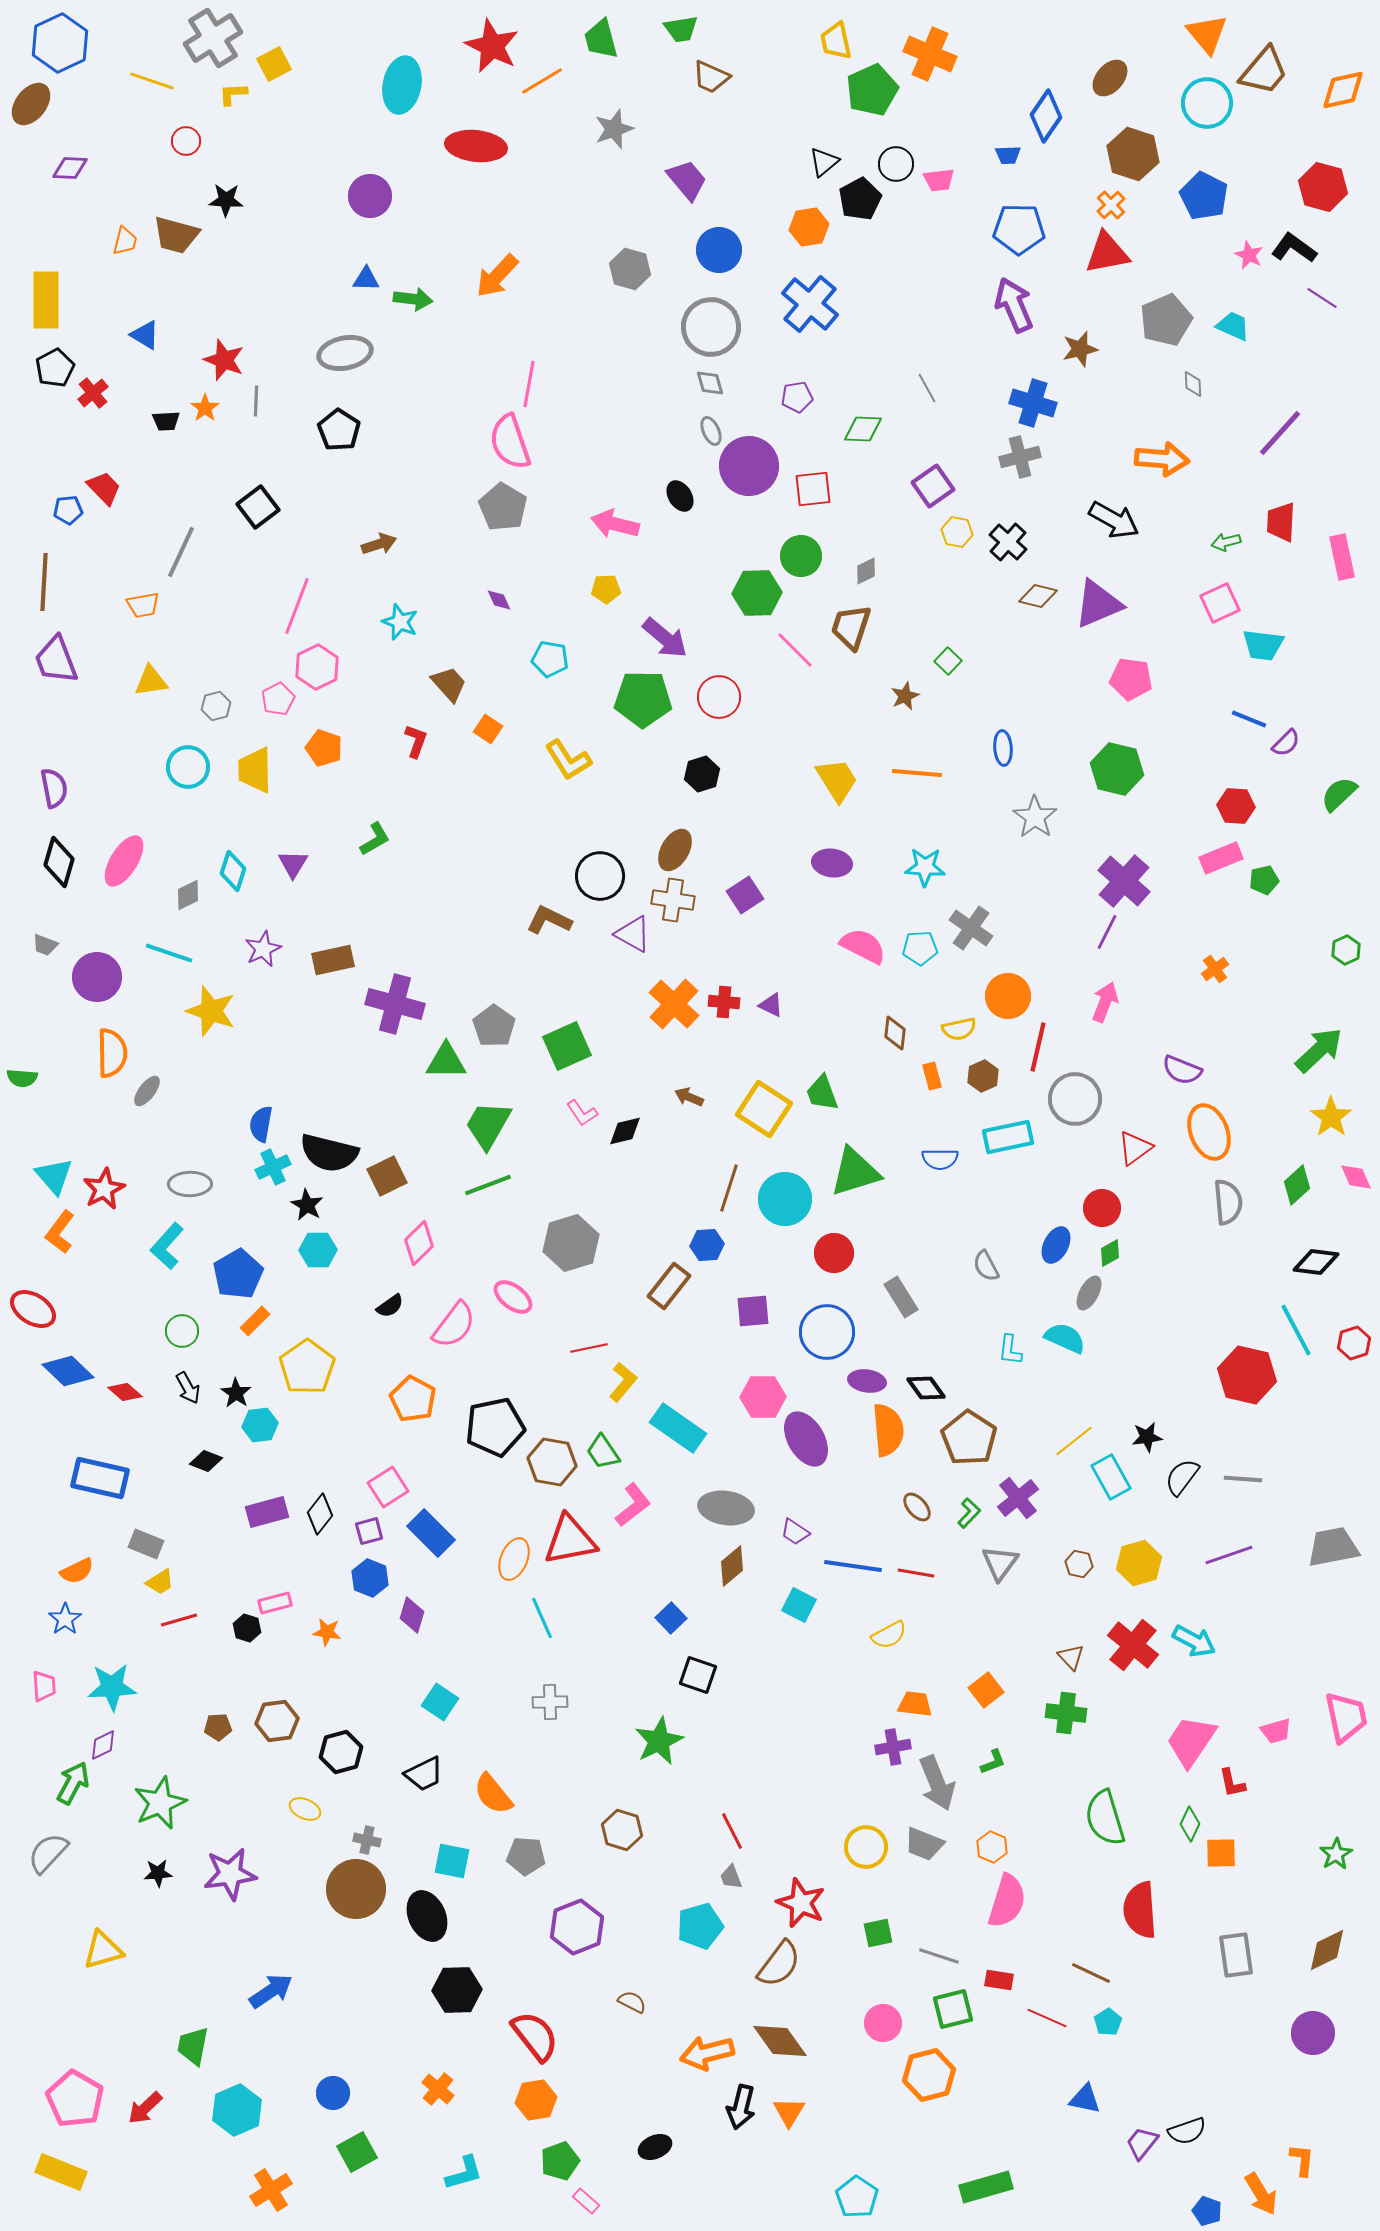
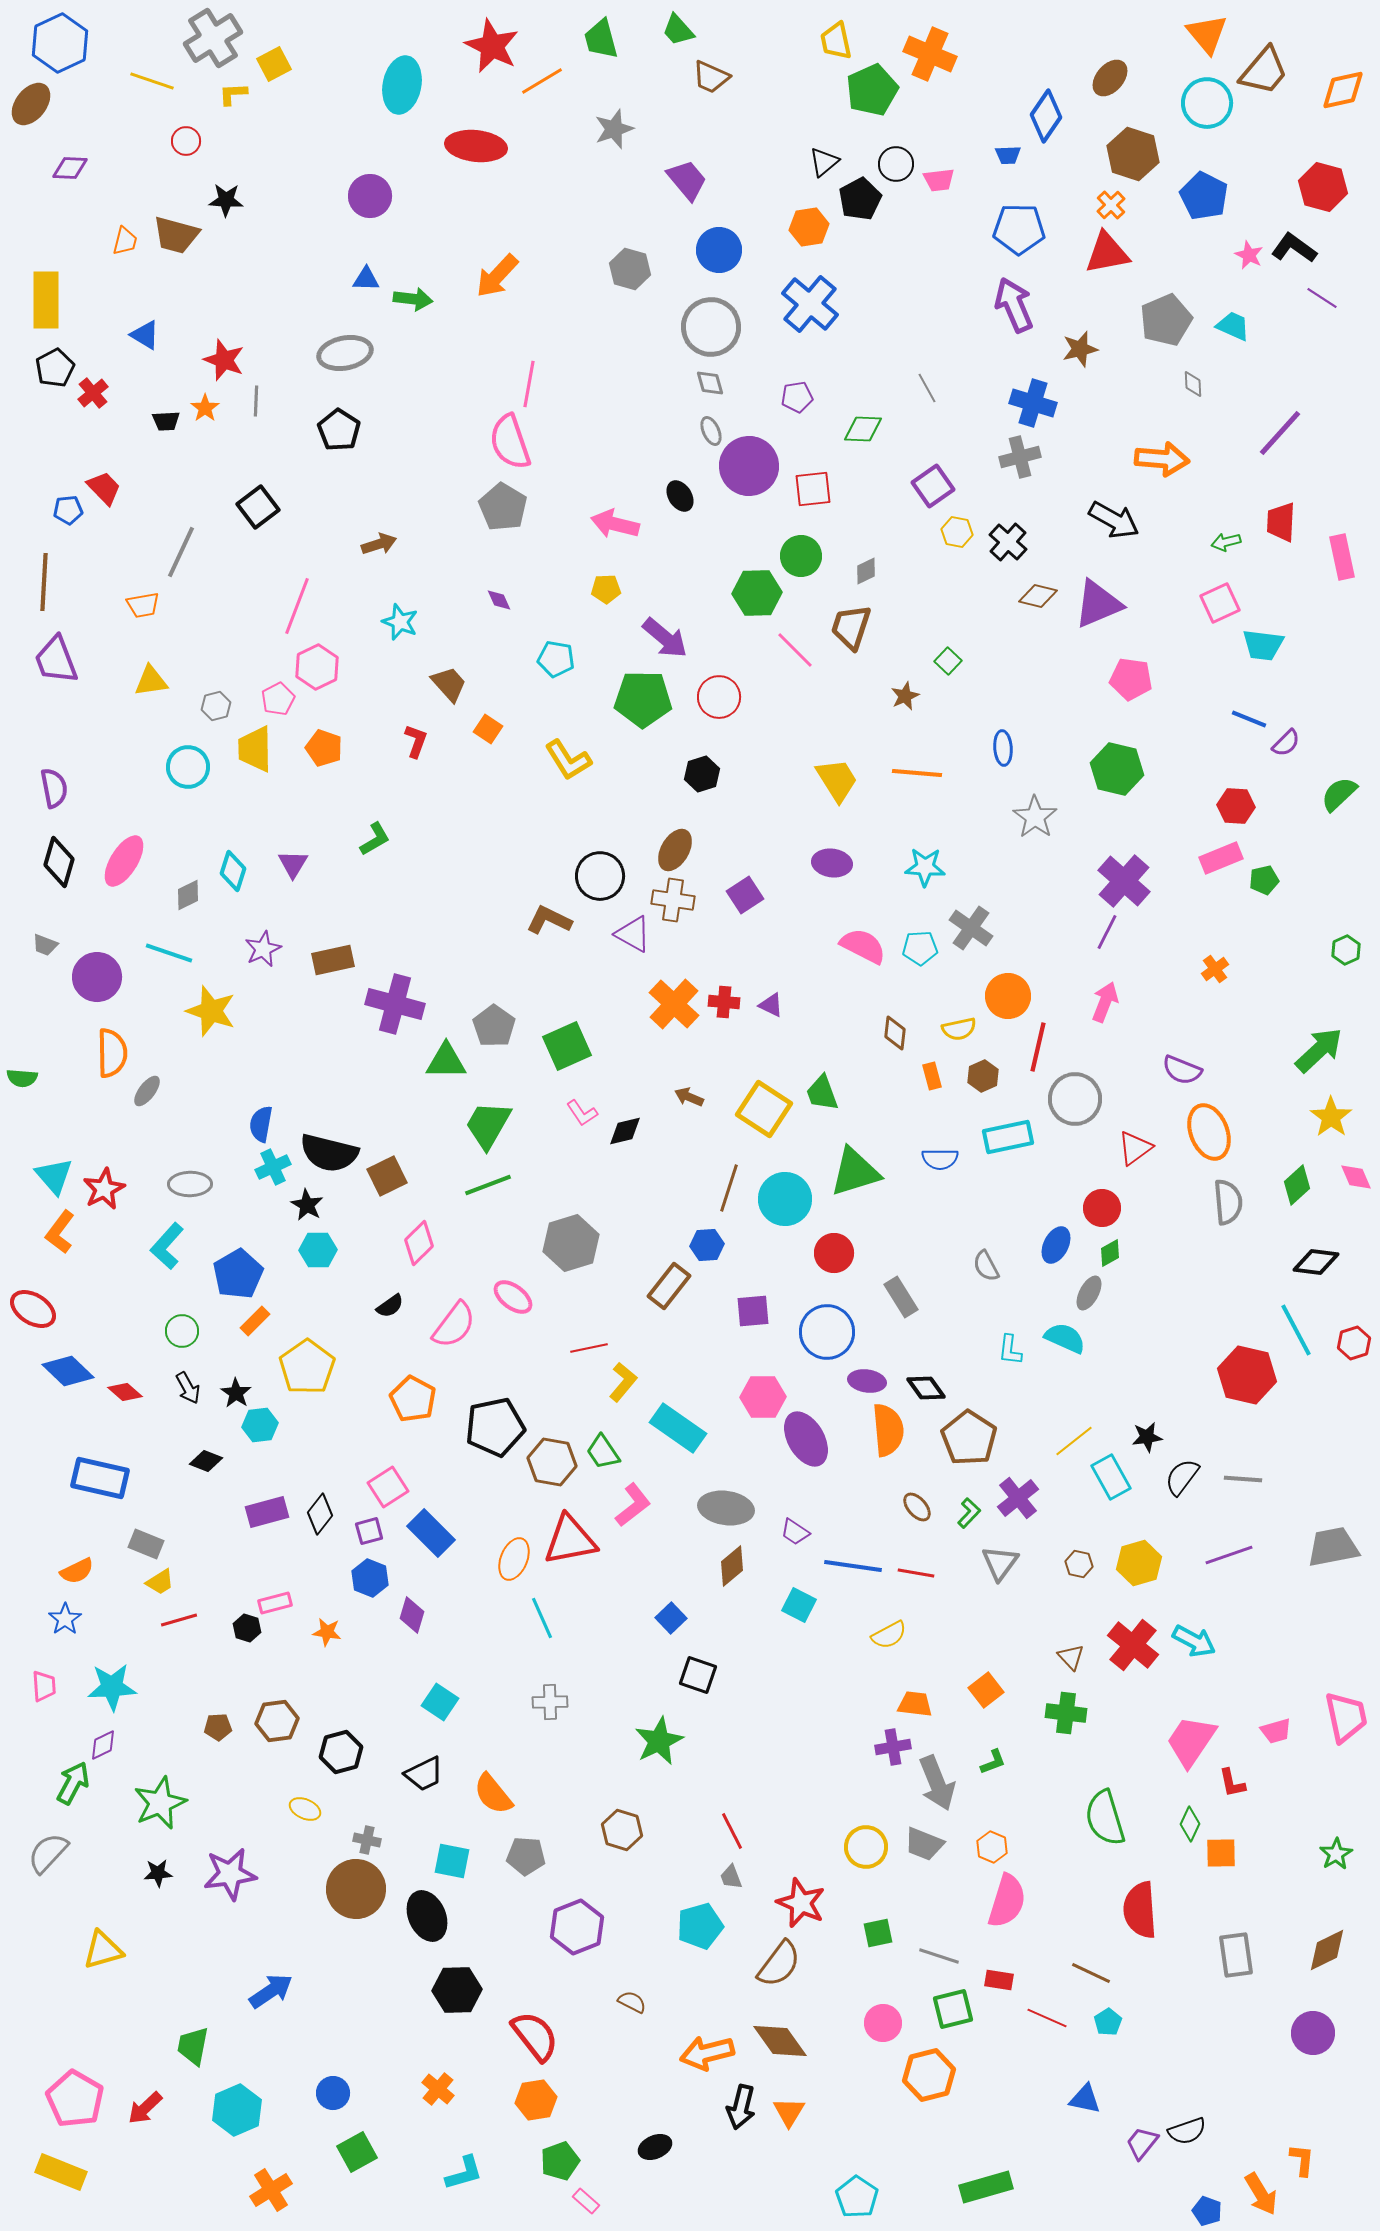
green trapezoid at (681, 29): moved 3 px left, 1 px down; rotated 57 degrees clockwise
cyan pentagon at (550, 659): moved 6 px right
yellow trapezoid at (255, 770): moved 21 px up
